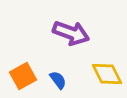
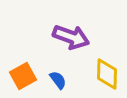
purple arrow: moved 4 px down
yellow diamond: rotated 28 degrees clockwise
